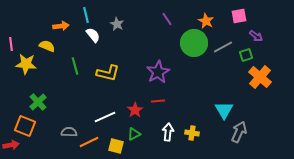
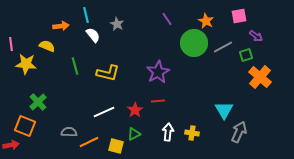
white line: moved 1 px left, 5 px up
